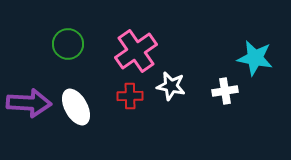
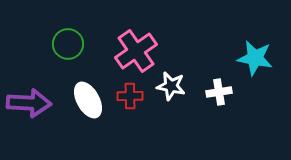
white cross: moved 6 px left, 1 px down
white ellipse: moved 12 px right, 7 px up
